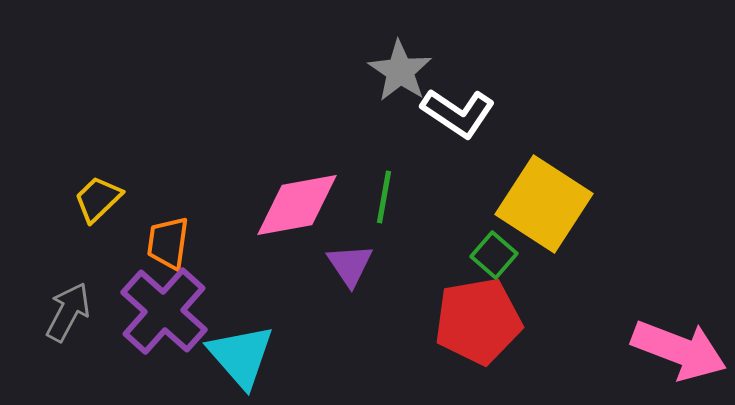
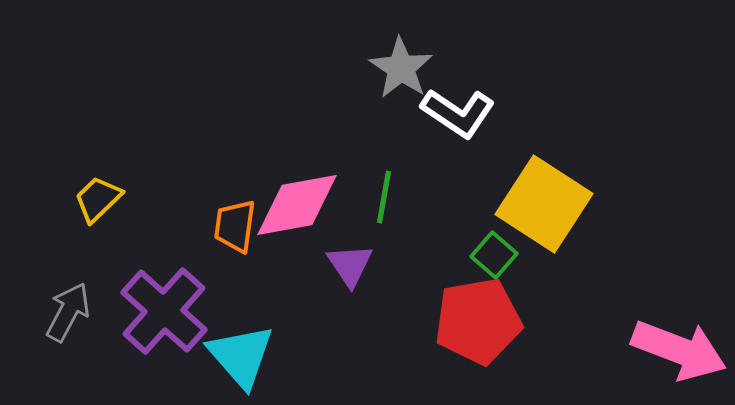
gray star: moved 1 px right, 3 px up
orange trapezoid: moved 67 px right, 17 px up
